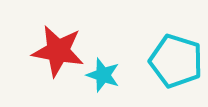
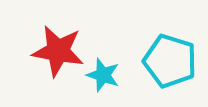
cyan pentagon: moved 6 px left
